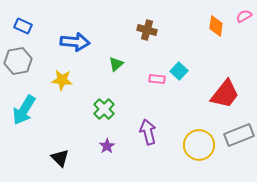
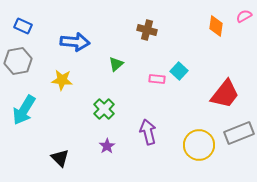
gray rectangle: moved 2 px up
